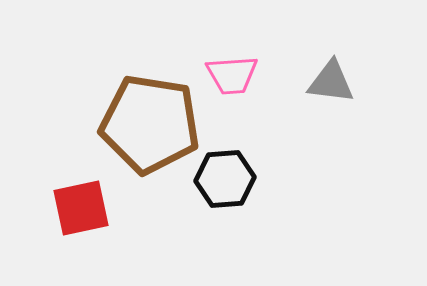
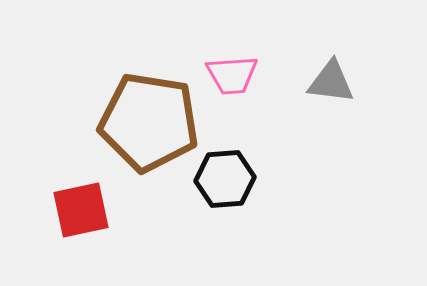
brown pentagon: moved 1 px left, 2 px up
red square: moved 2 px down
